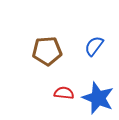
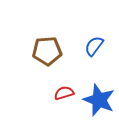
red semicircle: rotated 24 degrees counterclockwise
blue star: moved 1 px right, 2 px down
